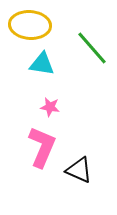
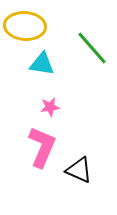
yellow ellipse: moved 5 px left, 1 px down
pink star: rotated 18 degrees counterclockwise
